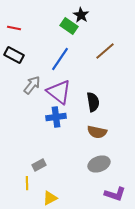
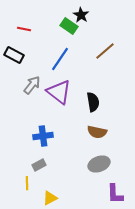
red line: moved 10 px right, 1 px down
blue cross: moved 13 px left, 19 px down
purple L-shape: rotated 70 degrees clockwise
